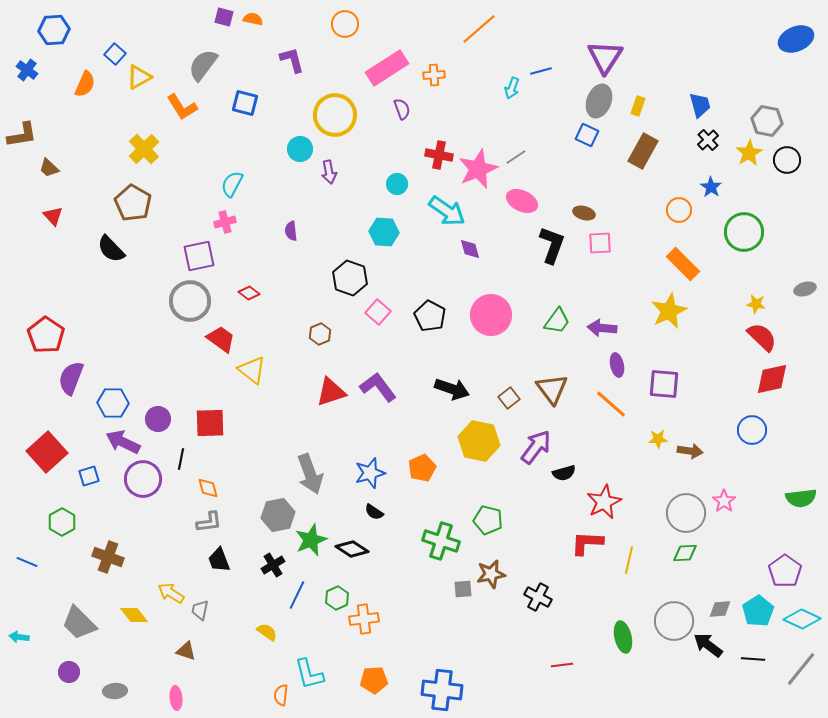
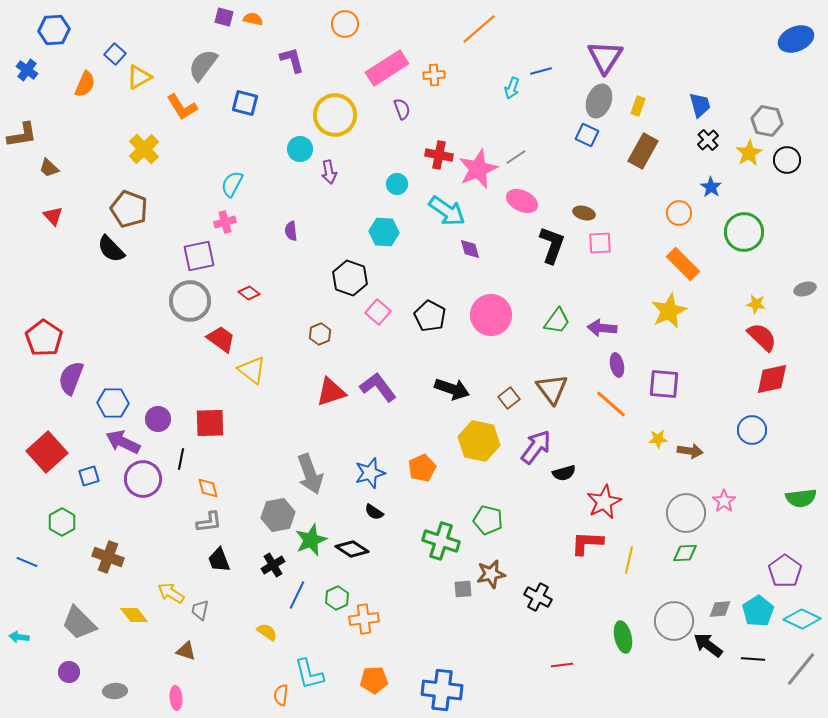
brown pentagon at (133, 203): moved 4 px left, 6 px down; rotated 9 degrees counterclockwise
orange circle at (679, 210): moved 3 px down
red pentagon at (46, 335): moved 2 px left, 3 px down
